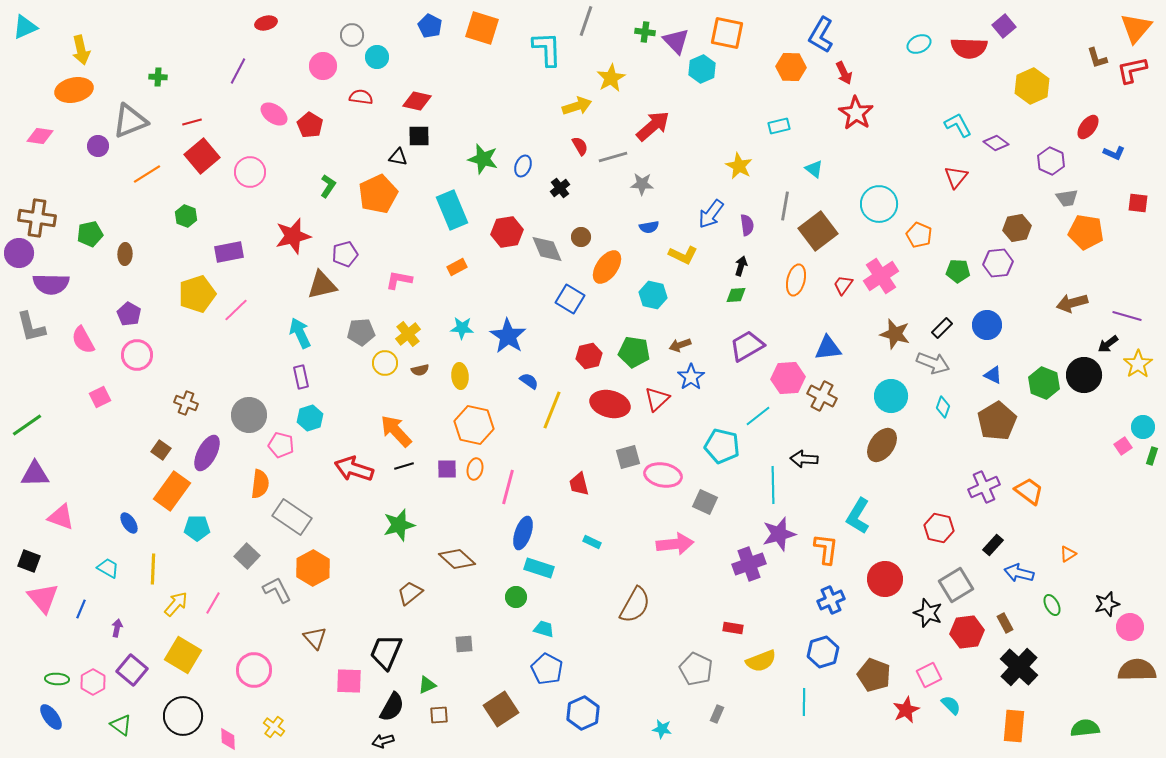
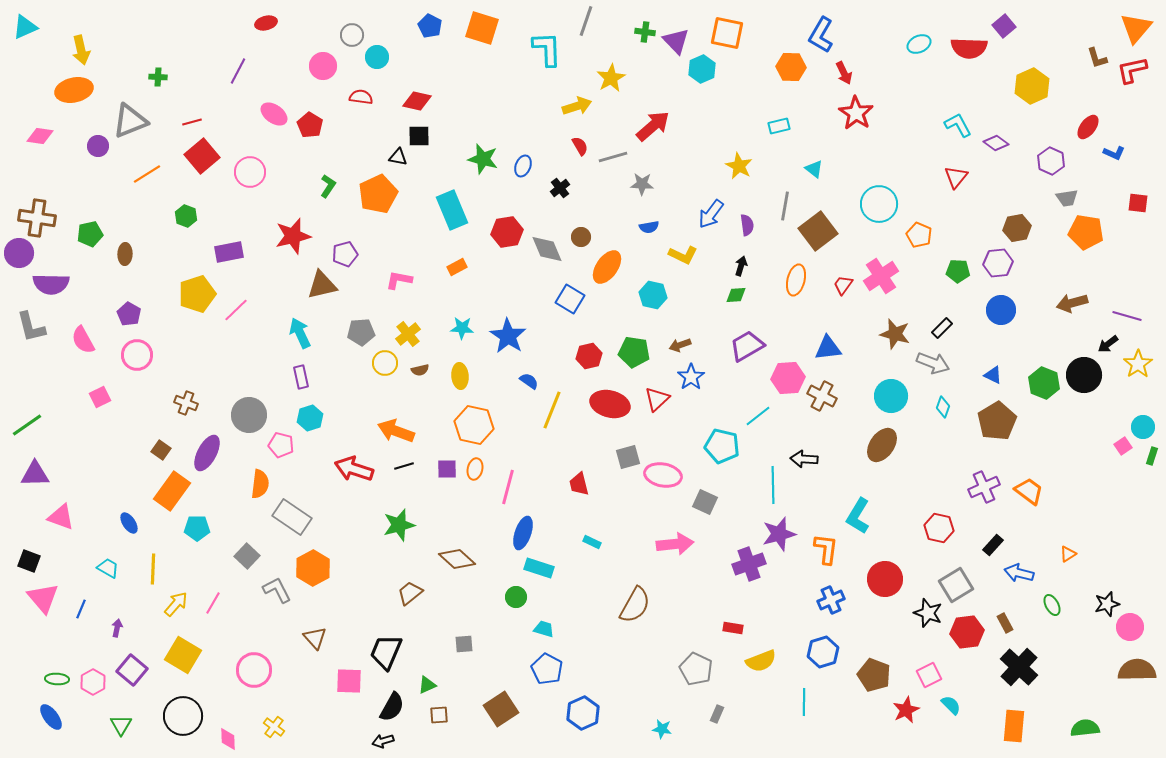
blue circle at (987, 325): moved 14 px right, 15 px up
orange arrow at (396, 431): rotated 27 degrees counterclockwise
green triangle at (121, 725): rotated 25 degrees clockwise
